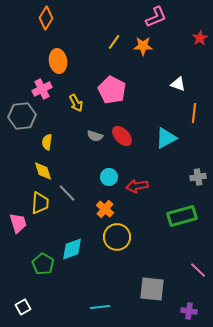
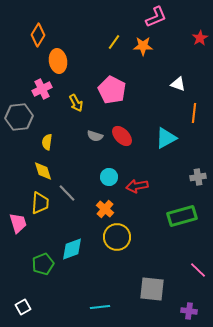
orange diamond: moved 8 px left, 17 px down
gray hexagon: moved 3 px left, 1 px down
green pentagon: rotated 20 degrees clockwise
